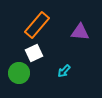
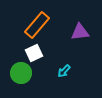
purple triangle: rotated 12 degrees counterclockwise
green circle: moved 2 px right
